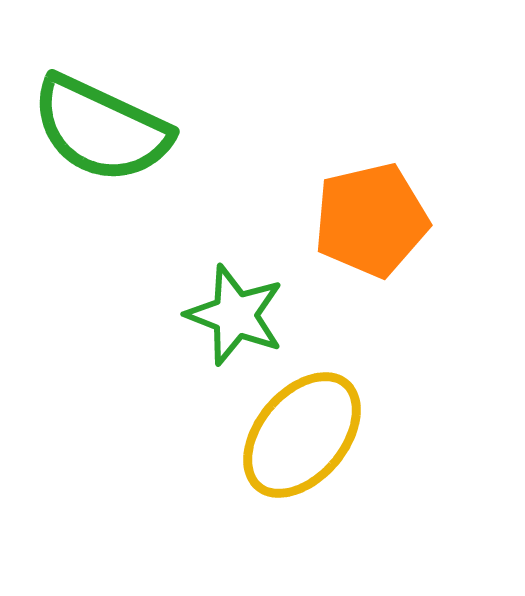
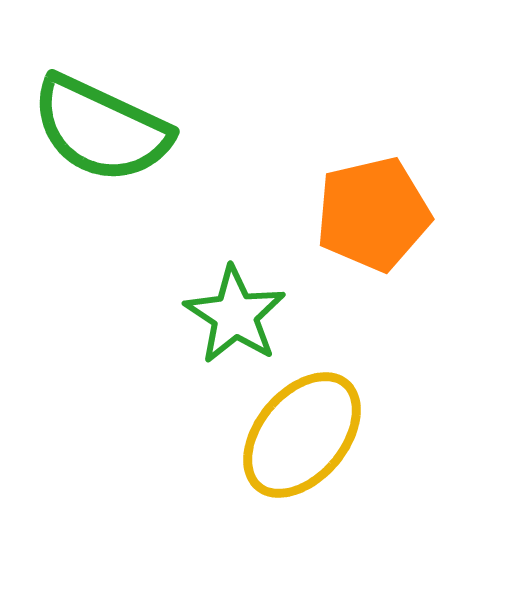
orange pentagon: moved 2 px right, 6 px up
green star: rotated 12 degrees clockwise
